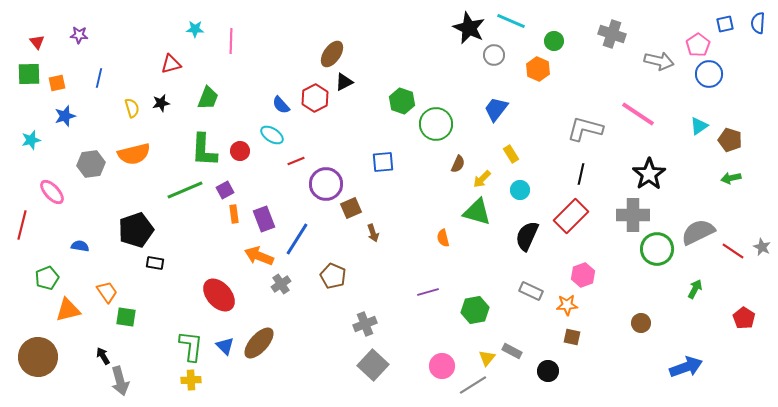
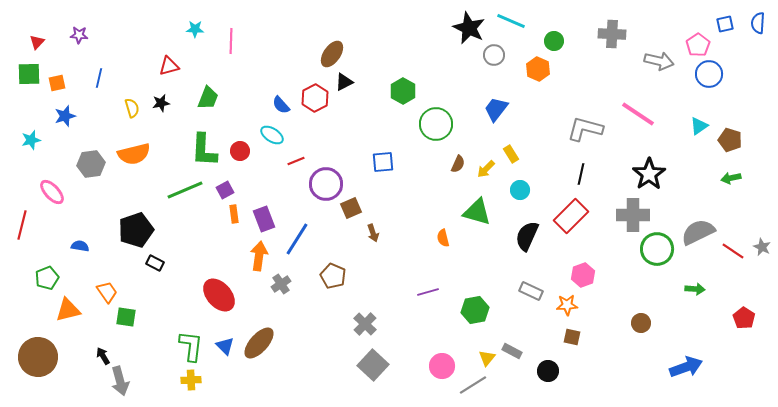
gray cross at (612, 34): rotated 16 degrees counterclockwise
red triangle at (37, 42): rotated 21 degrees clockwise
red triangle at (171, 64): moved 2 px left, 2 px down
green hexagon at (402, 101): moved 1 px right, 10 px up; rotated 10 degrees clockwise
yellow arrow at (482, 179): moved 4 px right, 10 px up
orange arrow at (259, 256): rotated 76 degrees clockwise
black rectangle at (155, 263): rotated 18 degrees clockwise
green arrow at (695, 289): rotated 66 degrees clockwise
gray cross at (365, 324): rotated 25 degrees counterclockwise
